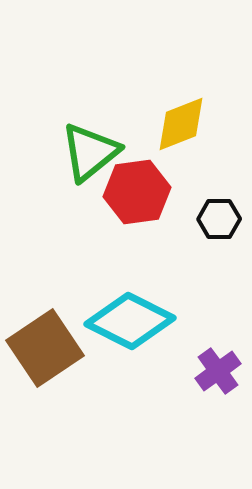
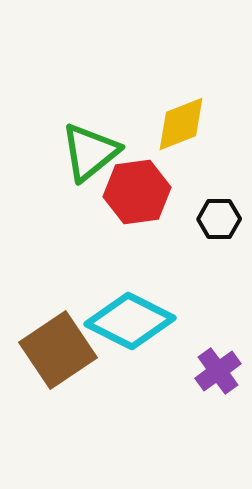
brown square: moved 13 px right, 2 px down
